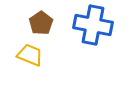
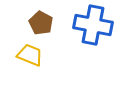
brown pentagon: rotated 10 degrees counterclockwise
